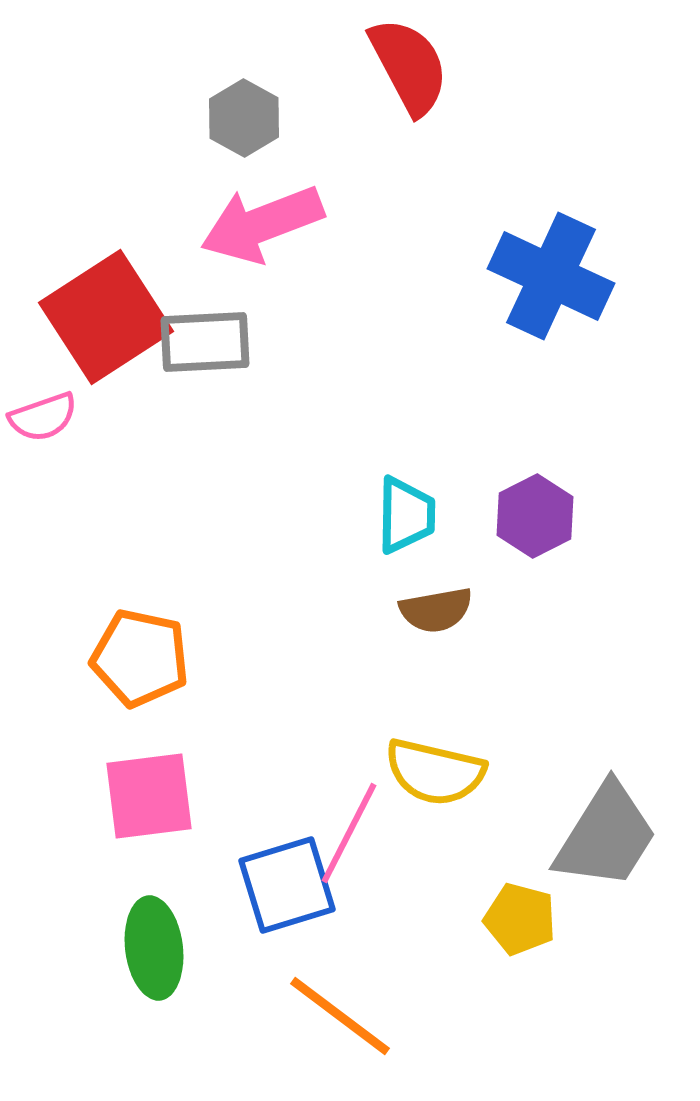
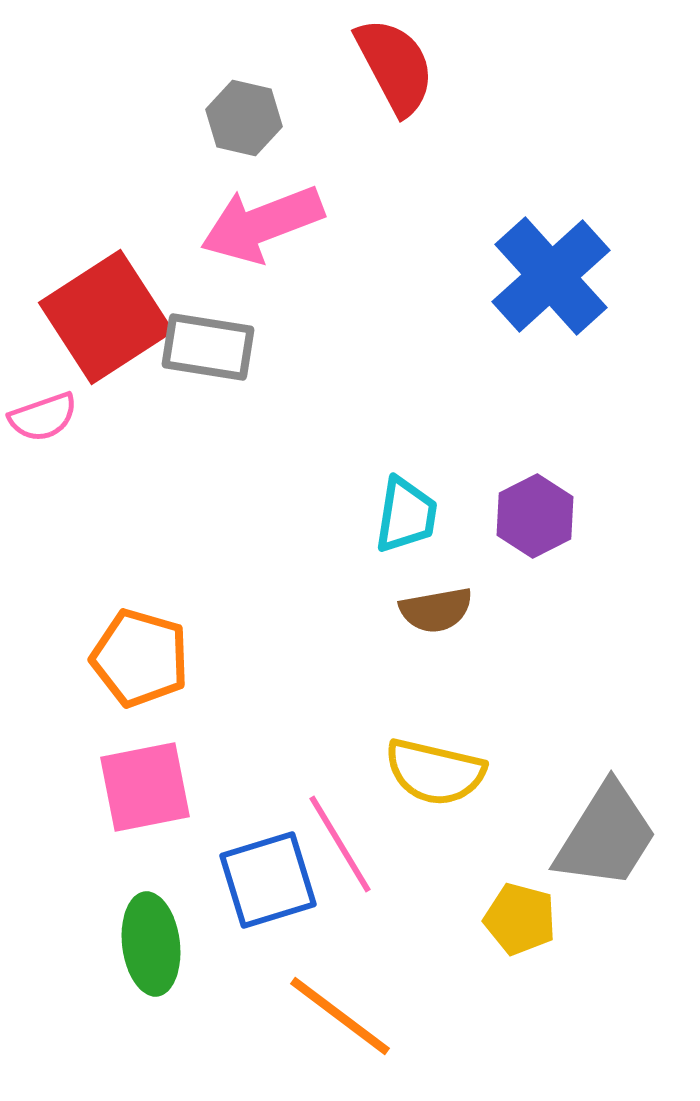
red semicircle: moved 14 px left
gray hexagon: rotated 16 degrees counterclockwise
blue cross: rotated 23 degrees clockwise
gray rectangle: moved 3 px right, 5 px down; rotated 12 degrees clockwise
cyan trapezoid: rotated 8 degrees clockwise
orange pentagon: rotated 4 degrees clockwise
pink square: moved 4 px left, 9 px up; rotated 4 degrees counterclockwise
pink line: moved 9 px left, 11 px down; rotated 58 degrees counterclockwise
blue square: moved 19 px left, 5 px up
green ellipse: moved 3 px left, 4 px up
